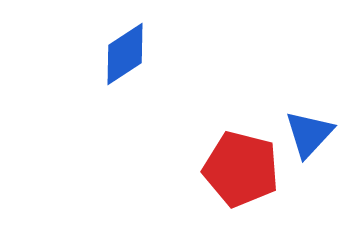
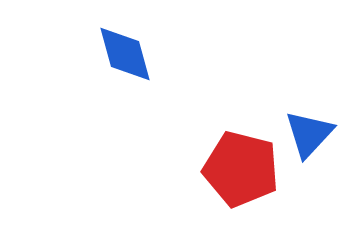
blue diamond: rotated 72 degrees counterclockwise
